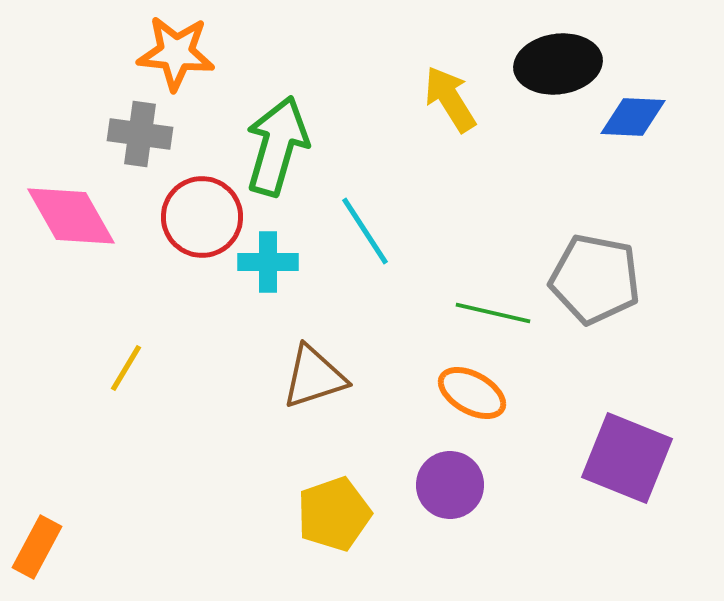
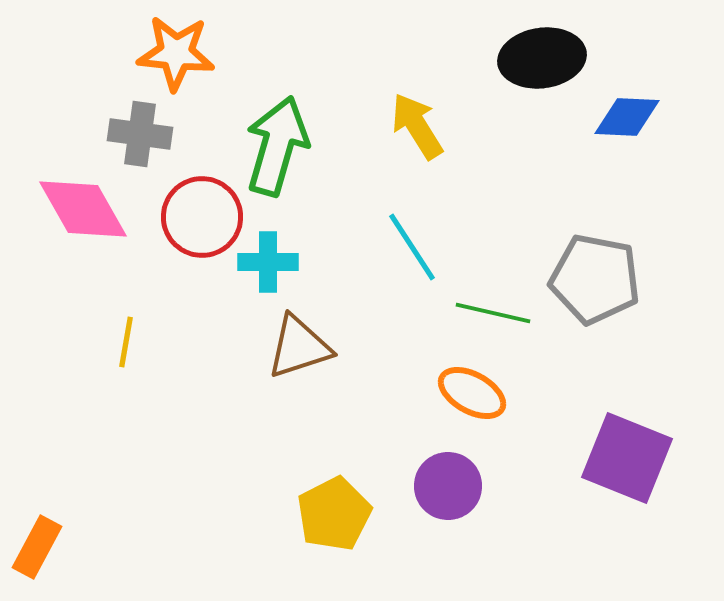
black ellipse: moved 16 px left, 6 px up
yellow arrow: moved 33 px left, 27 px down
blue diamond: moved 6 px left
pink diamond: moved 12 px right, 7 px up
cyan line: moved 47 px right, 16 px down
yellow line: moved 26 px up; rotated 21 degrees counterclockwise
brown triangle: moved 15 px left, 30 px up
purple circle: moved 2 px left, 1 px down
yellow pentagon: rotated 8 degrees counterclockwise
